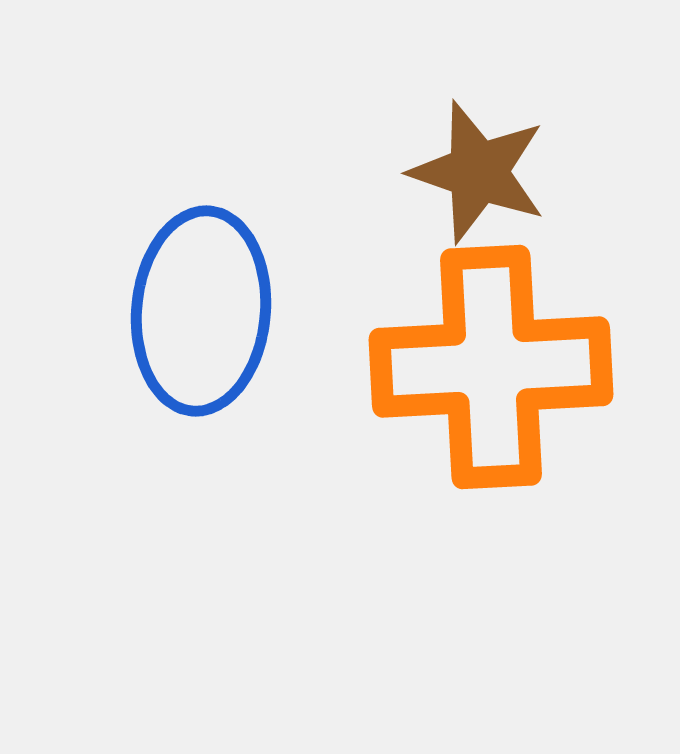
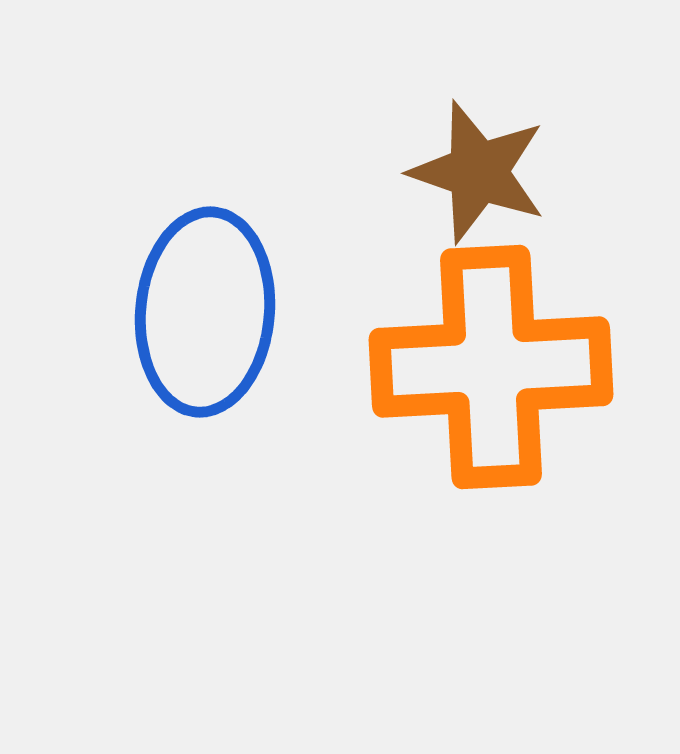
blue ellipse: moved 4 px right, 1 px down
